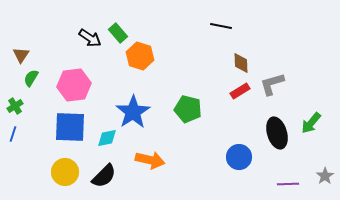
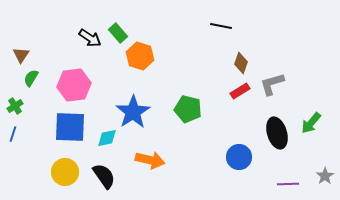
brown diamond: rotated 20 degrees clockwise
black semicircle: rotated 80 degrees counterclockwise
